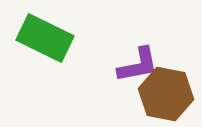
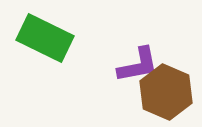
brown hexagon: moved 2 px up; rotated 12 degrees clockwise
